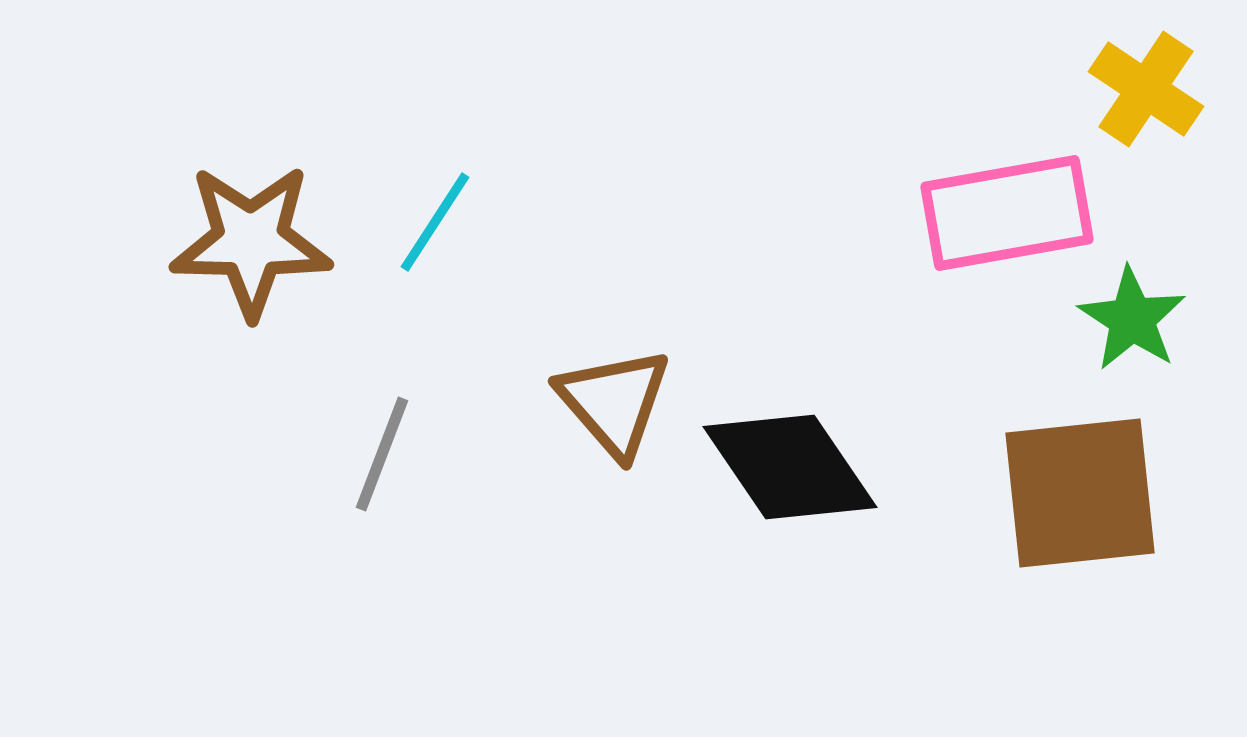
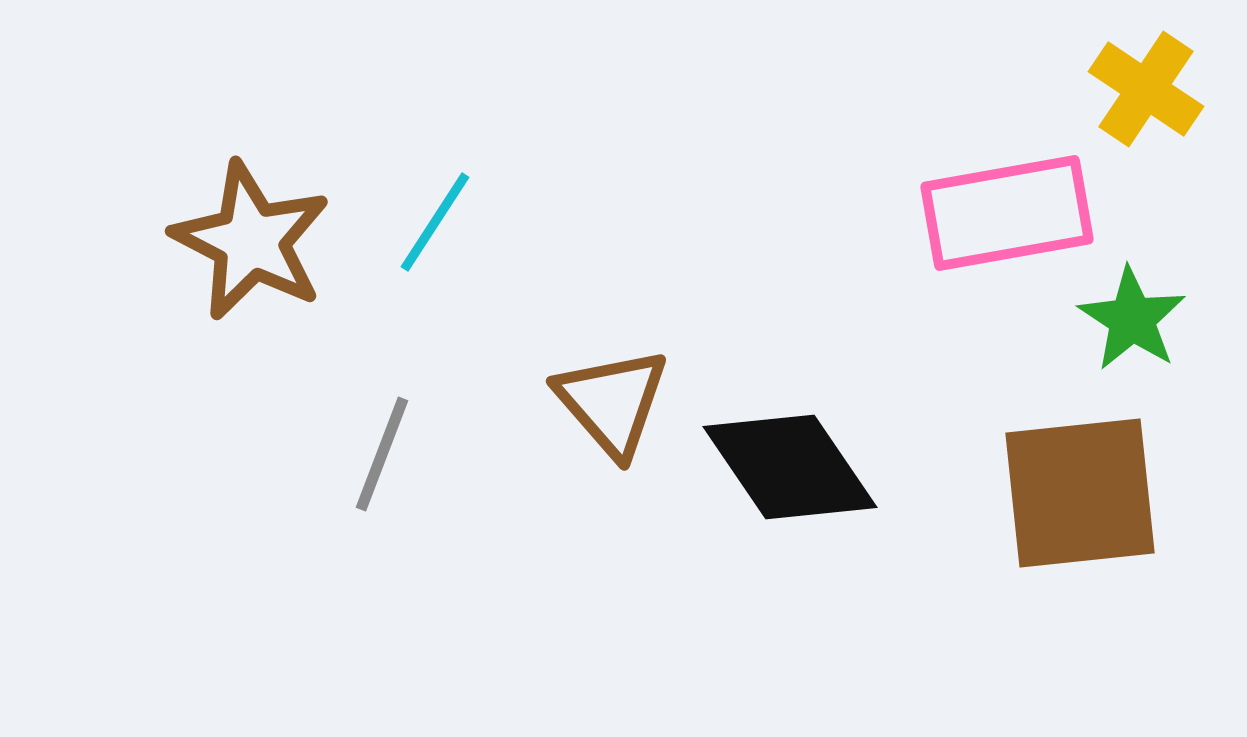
brown star: rotated 26 degrees clockwise
brown triangle: moved 2 px left
